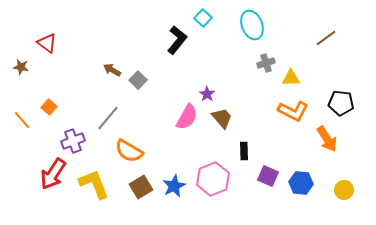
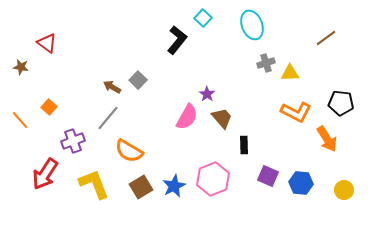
brown arrow: moved 17 px down
yellow triangle: moved 1 px left, 5 px up
orange L-shape: moved 3 px right, 1 px down
orange line: moved 2 px left
black rectangle: moved 6 px up
red arrow: moved 8 px left
